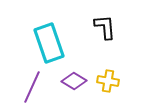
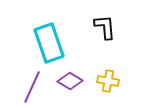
purple diamond: moved 4 px left
